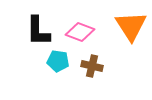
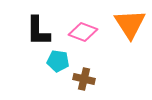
orange triangle: moved 1 px left, 2 px up
pink diamond: moved 3 px right
brown cross: moved 8 px left, 13 px down
